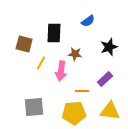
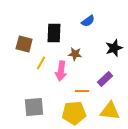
black star: moved 5 px right, 1 px down
